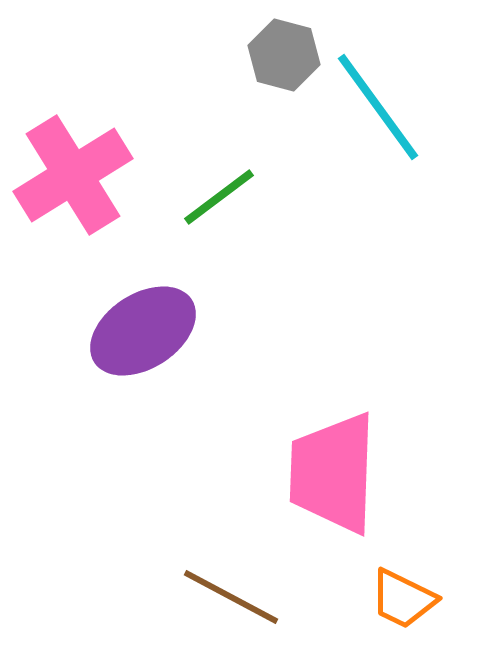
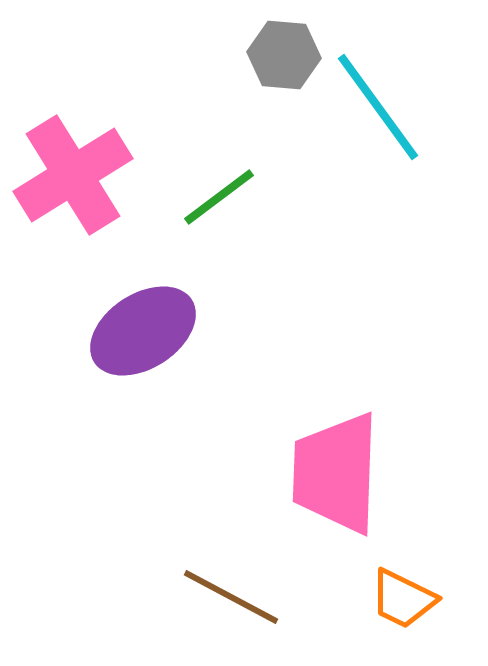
gray hexagon: rotated 10 degrees counterclockwise
pink trapezoid: moved 3 px right
